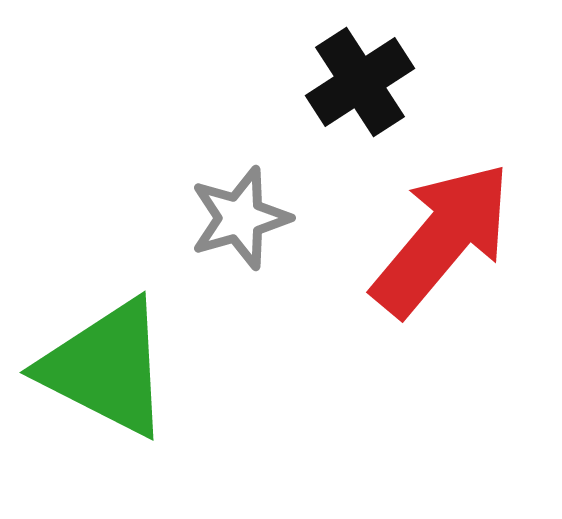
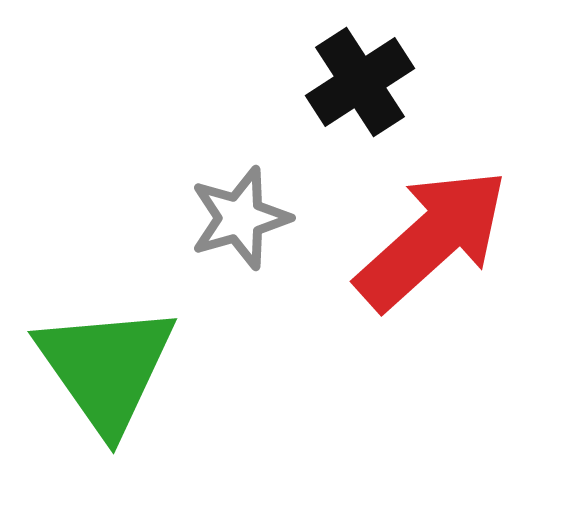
red arrow: moved 10 px left; rotated 8 degrees clockwise
green triangle: rotated 28 degrees clockwise
